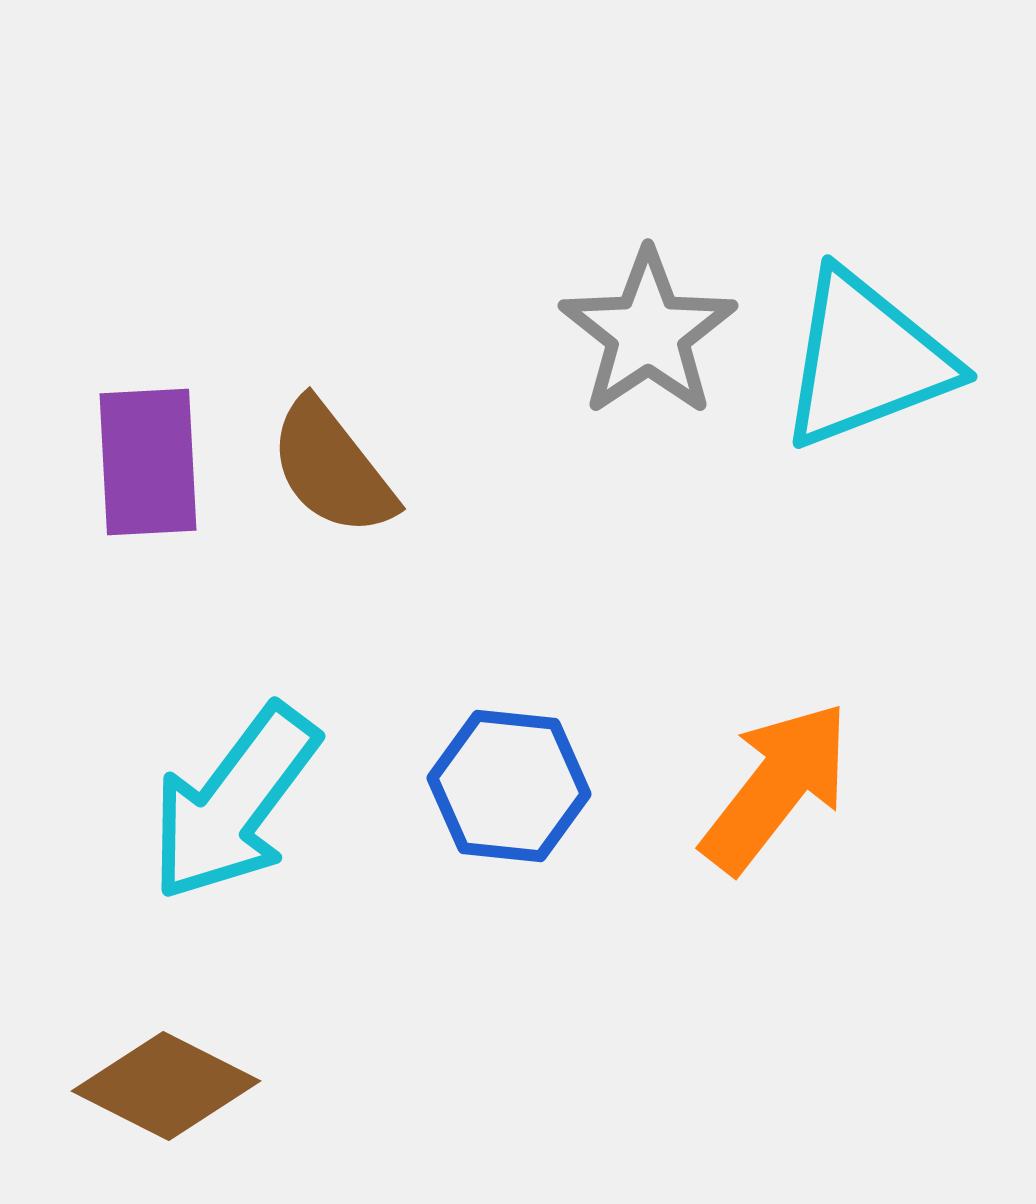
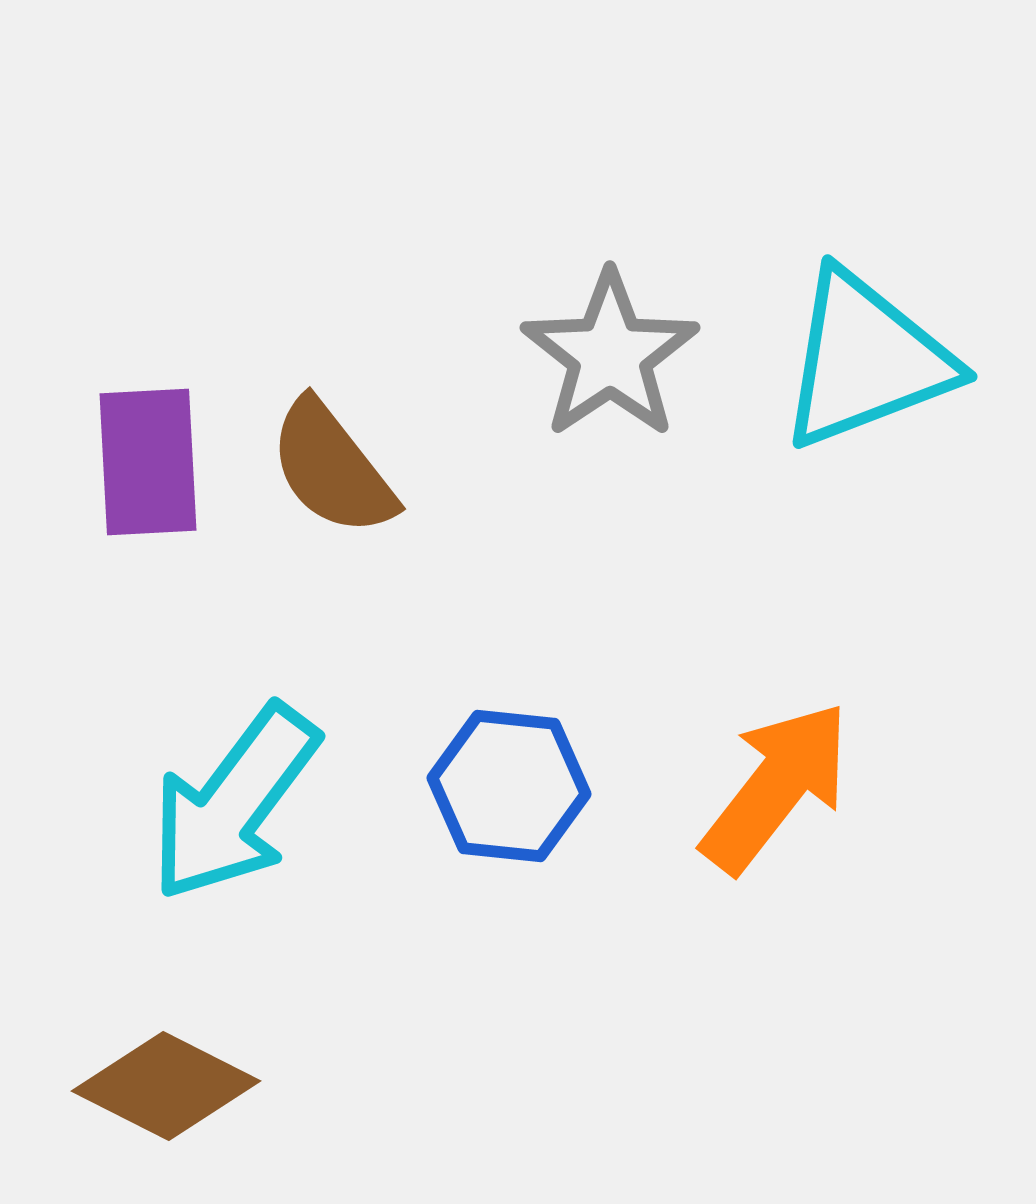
gray star: moved 38 px left, 22 px down
